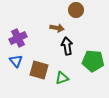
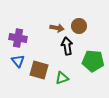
brown circle: moved 3 px right, 16 px down
purple cross: rotated 36 degrees clockwise
blue triangle: moved 2 px right
